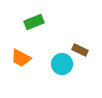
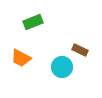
green rectangle: moved 1 px left
cyan circle: moved 3 px down
